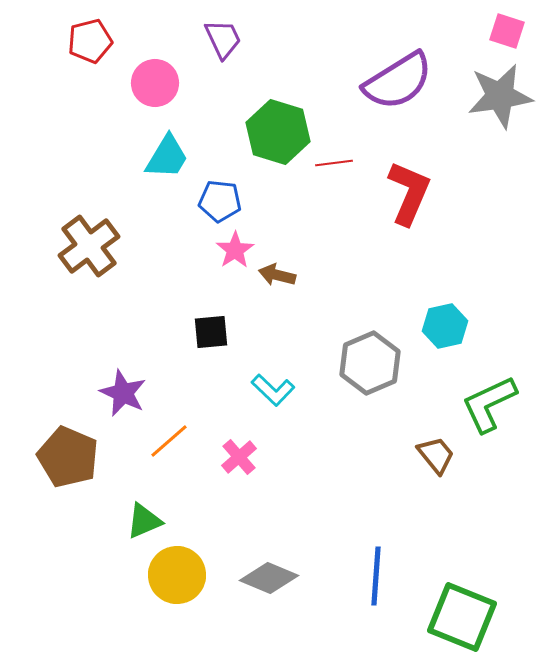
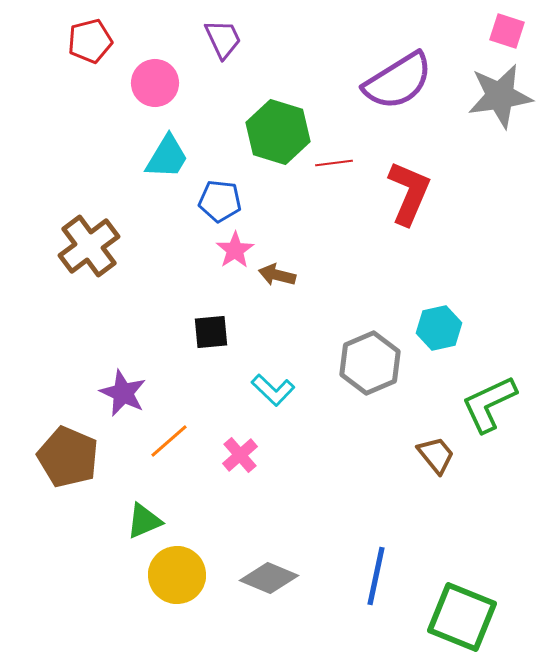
cyan hexagon: moved 6 px left, 2 px down
pink cross: moved 1 px right, 2 px up
blue line: rotated 8 degrees clockwise
